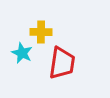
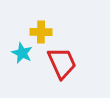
red trapezoid: rotated 32 degrees counterclockwise
